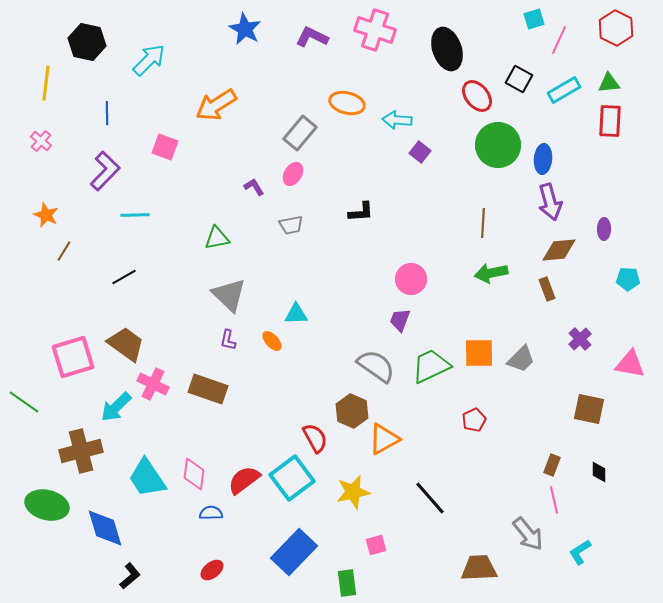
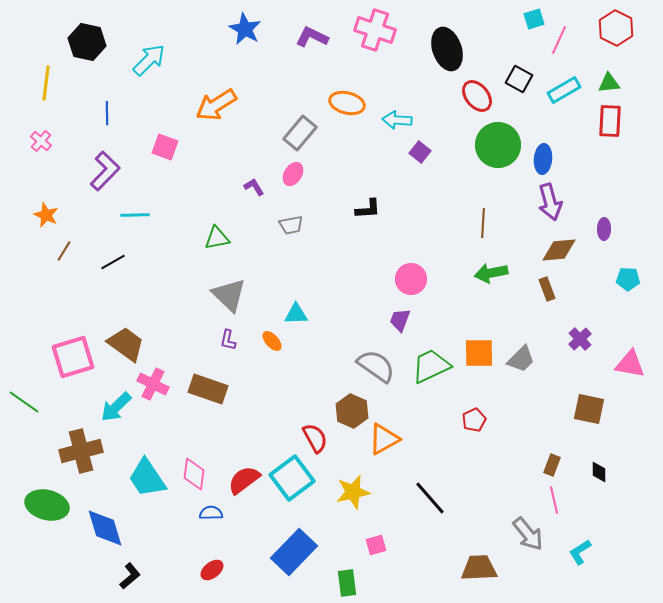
black L-shape at (361, 212): moved 7 px right, 3 px up
black line at (124, 277): moved 11 px left, 15 px up
